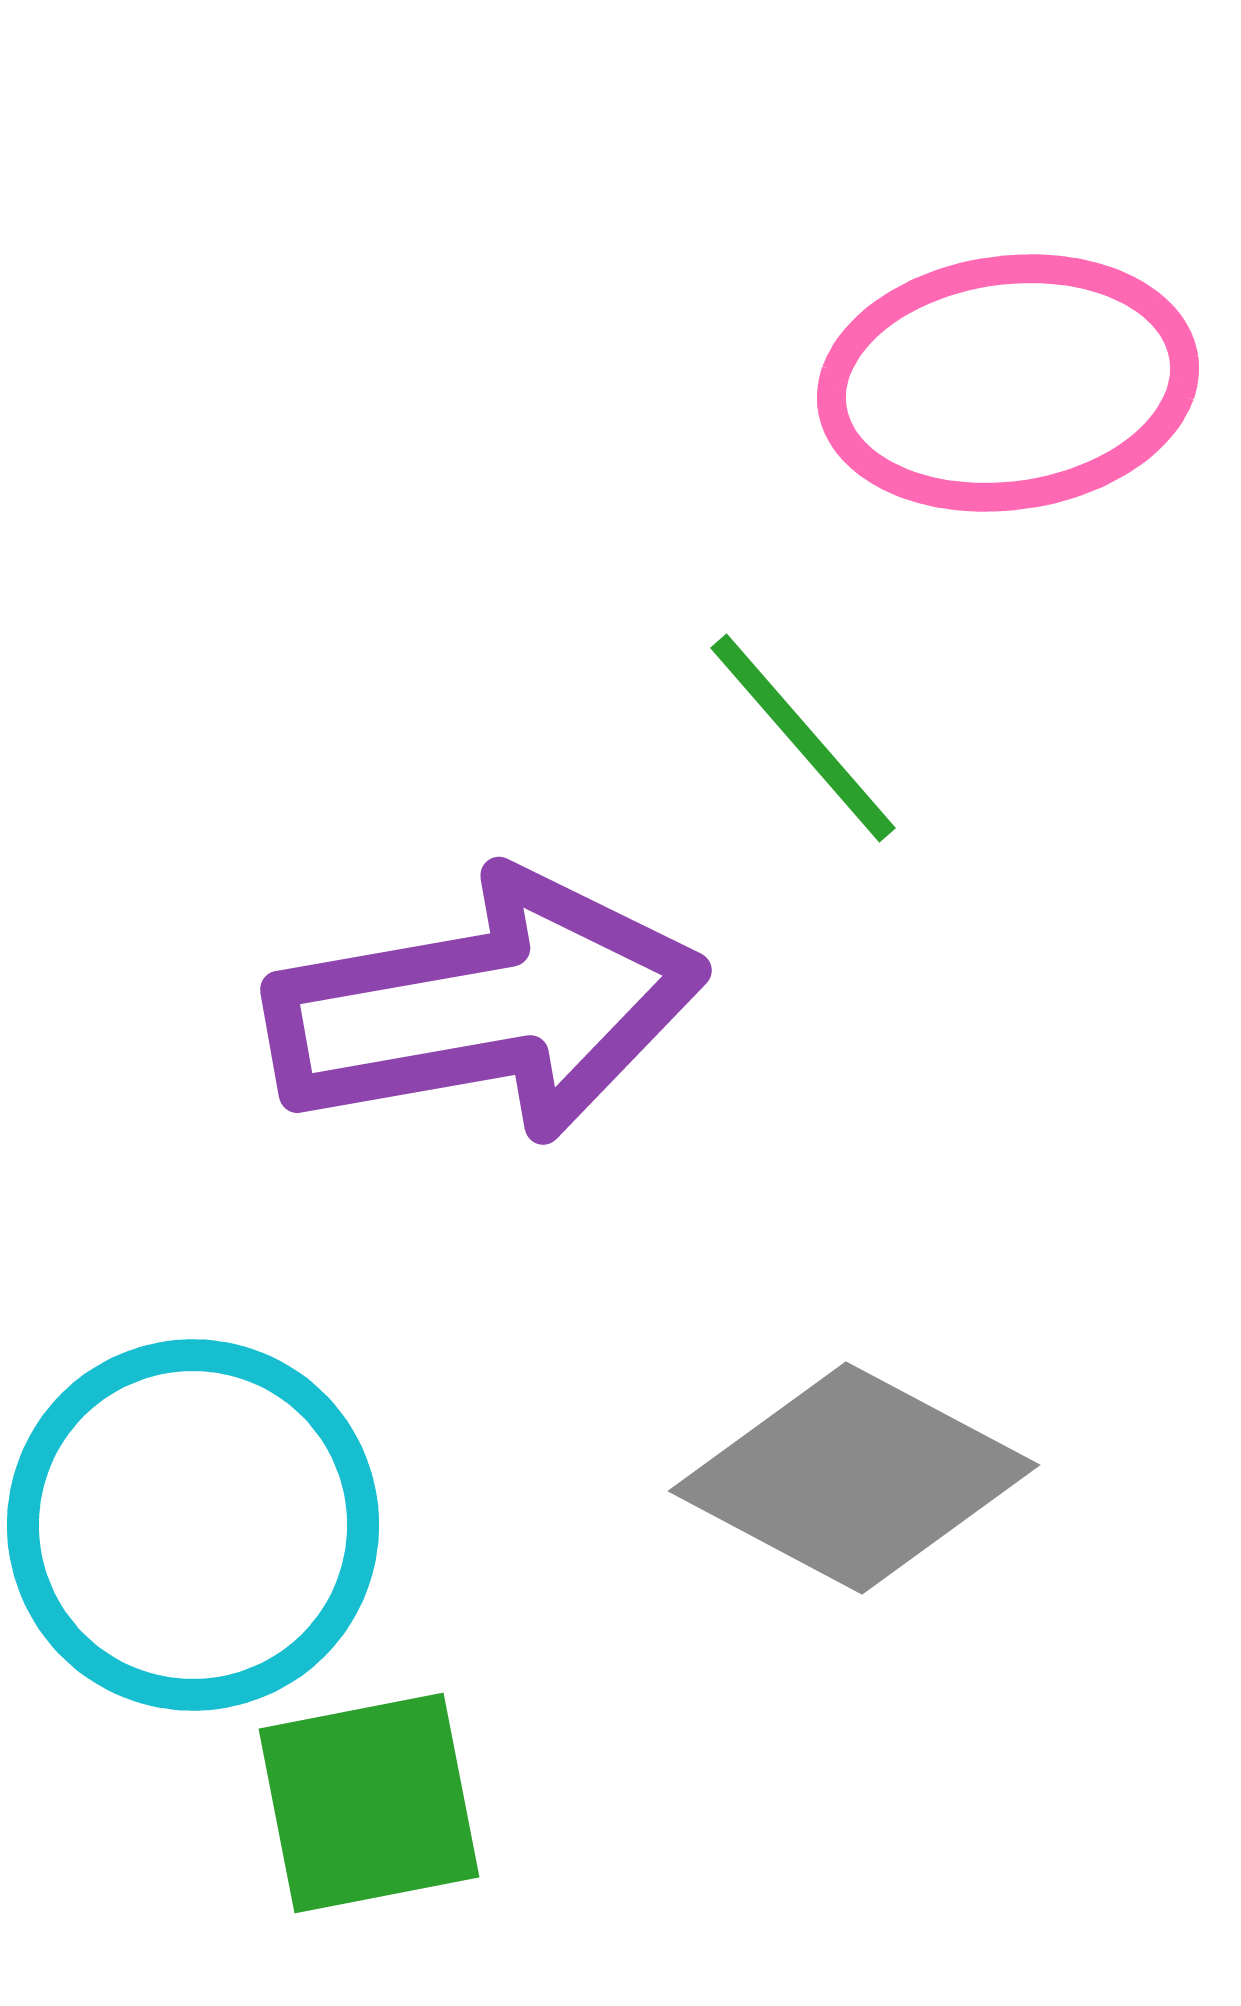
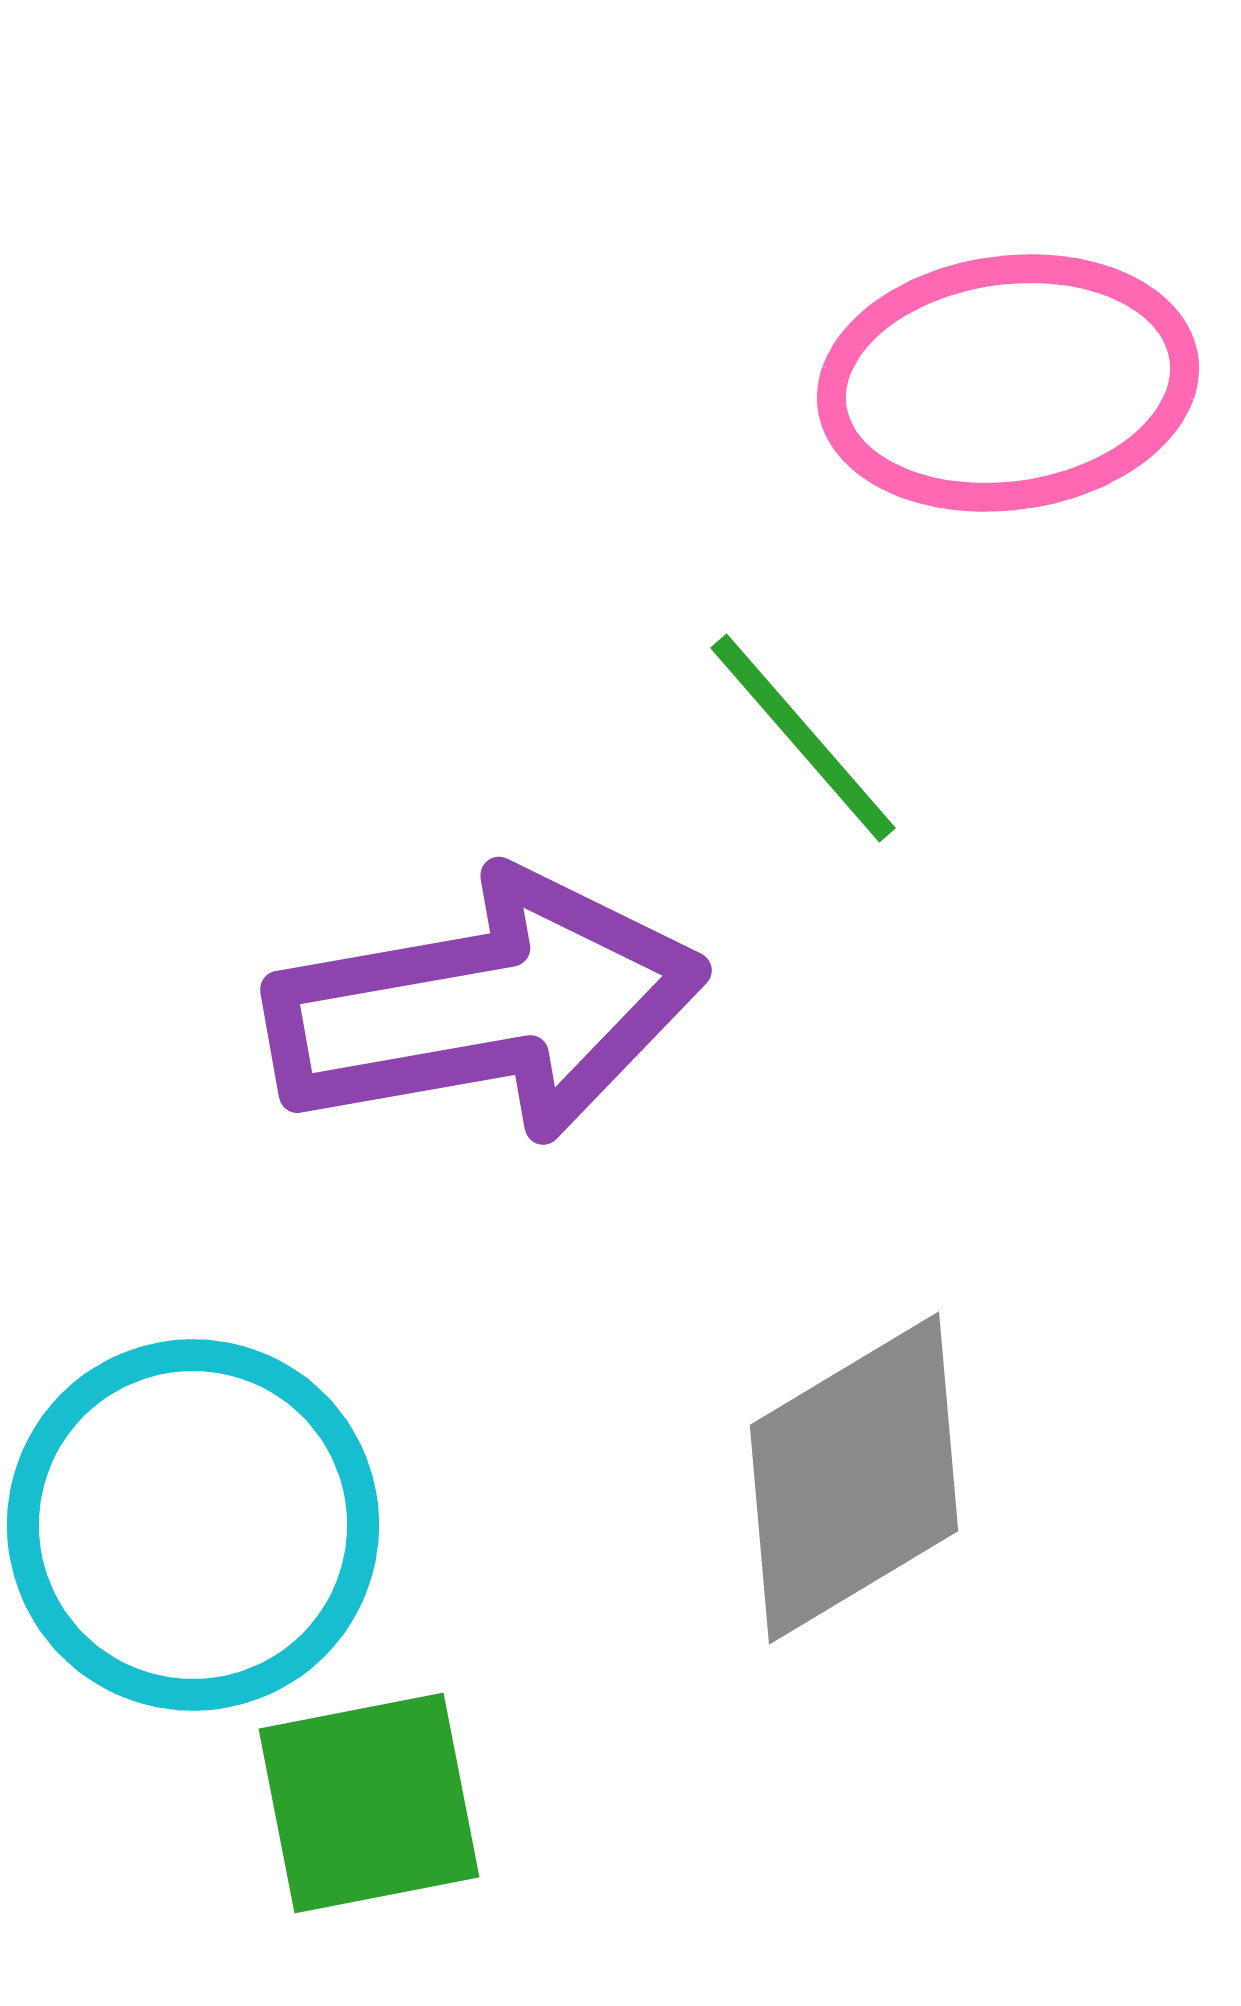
gray diamond: rotated 59 degrees counterclockwise
